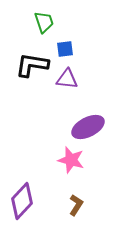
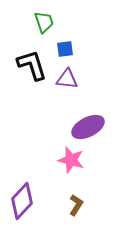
black L-shape: rotated 64 degrees clockwise
